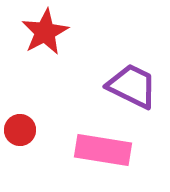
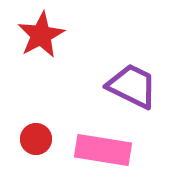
red star: moved 4 px left, 3 px down
red circle: moved 16 px right, 9 px down
